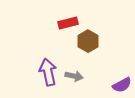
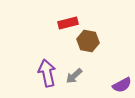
brown hexagon: rotated 20 degrees counterclockwise
purple arrow: moved 1 px left, 1 px down
gray arrow: rotated 126 degrees clockwise
